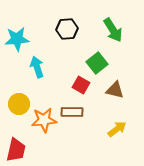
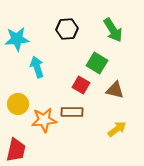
green square: rotated 20 degrees counterclockwise
yellow circle: moved 1 px left
